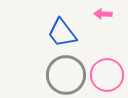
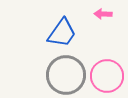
blue trapezoid: rotated 108 degrees counterclockwise
pink circle: moved 1 px down
